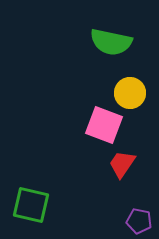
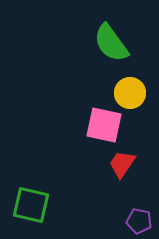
green semicircle: moved 1 px down; rotated 42 degrees clockwise
pink square: rotated 9 degrees counterclockwise
